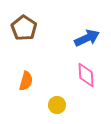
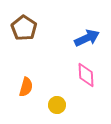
orange semicircle: moved 6 px down
